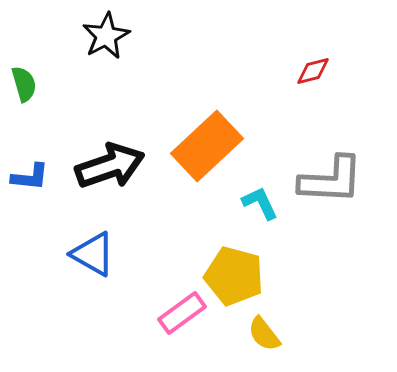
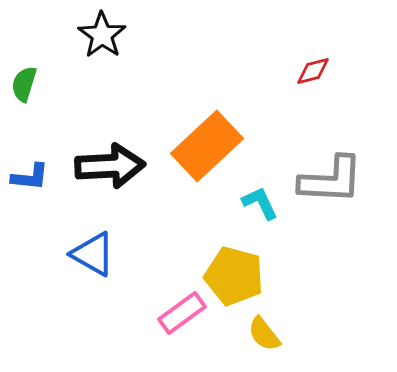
black star: moved 4 px left, 1 px up; rotated 9 degrees counterclockwise
green semicircle: rotated 147 degrees counterclockwise
black arrow: rotated 16 degrees clockwise
